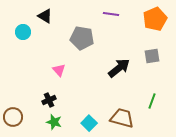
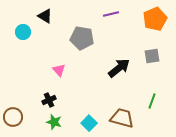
purple line: rotated 21 degrees counterclockwise
